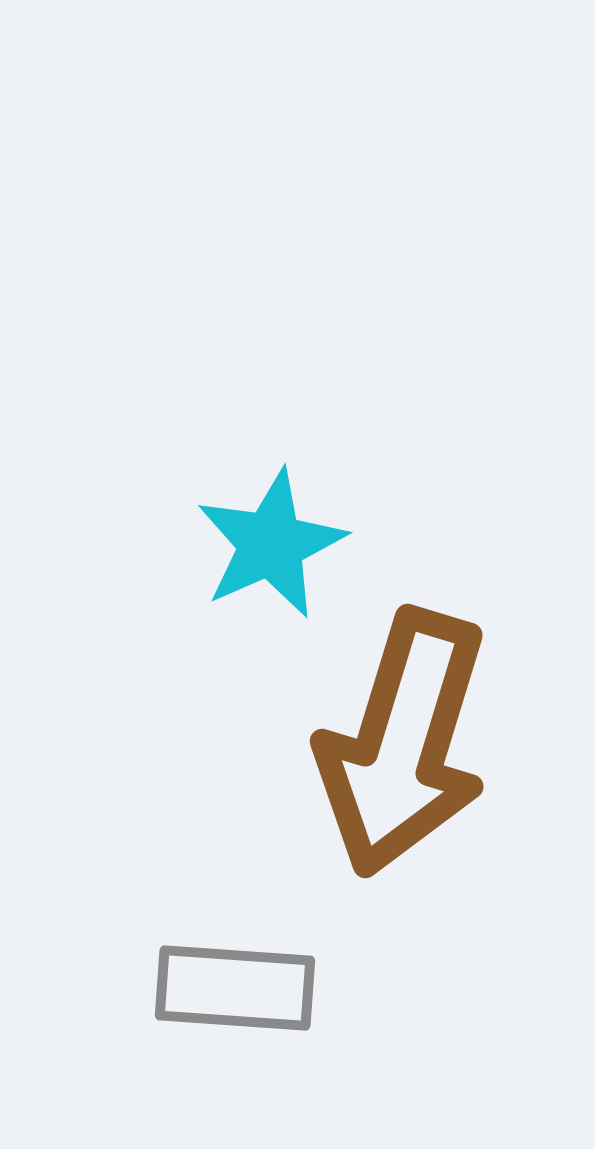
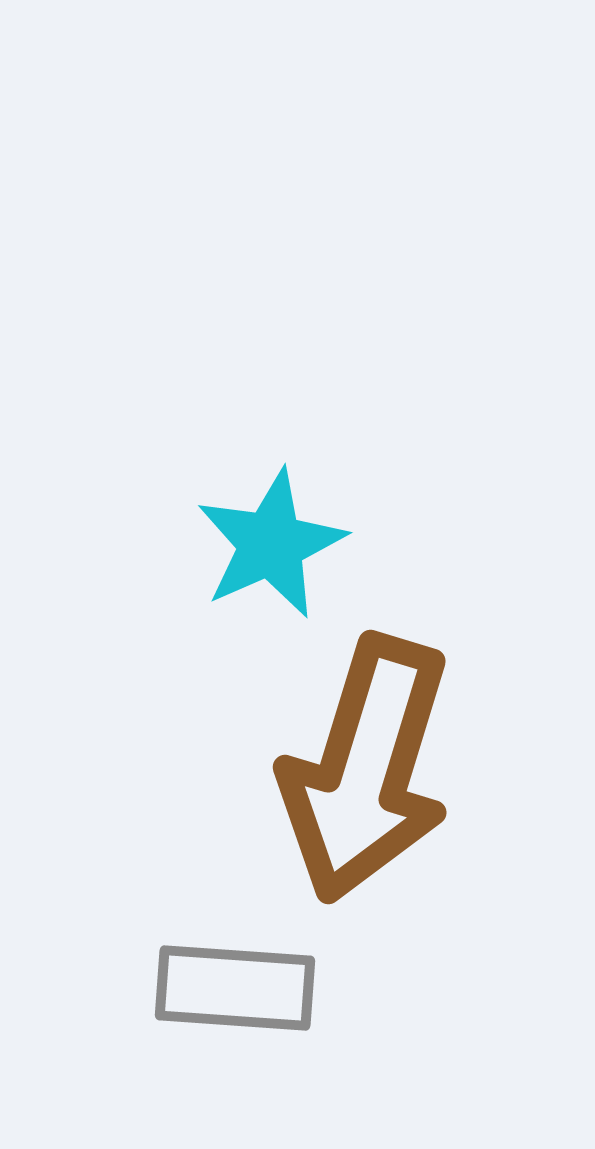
brown arrow: moved 37 px left, 26 px down
